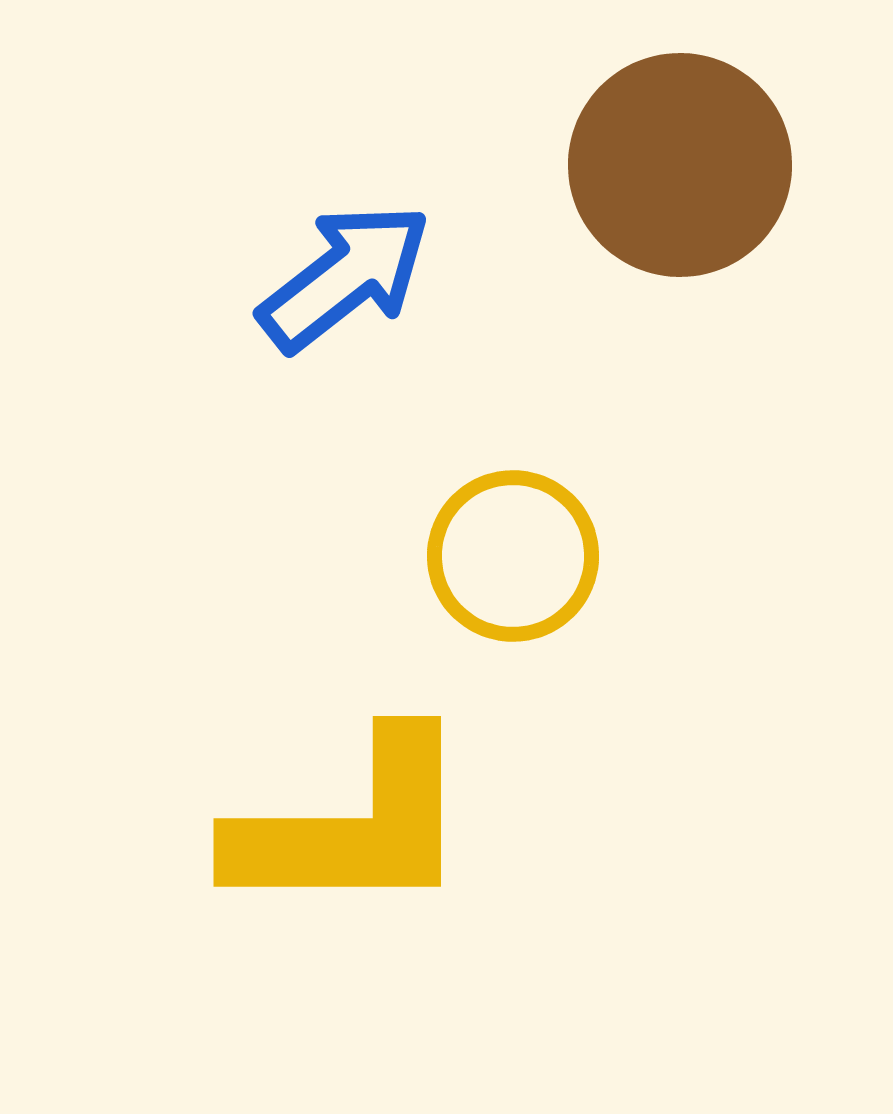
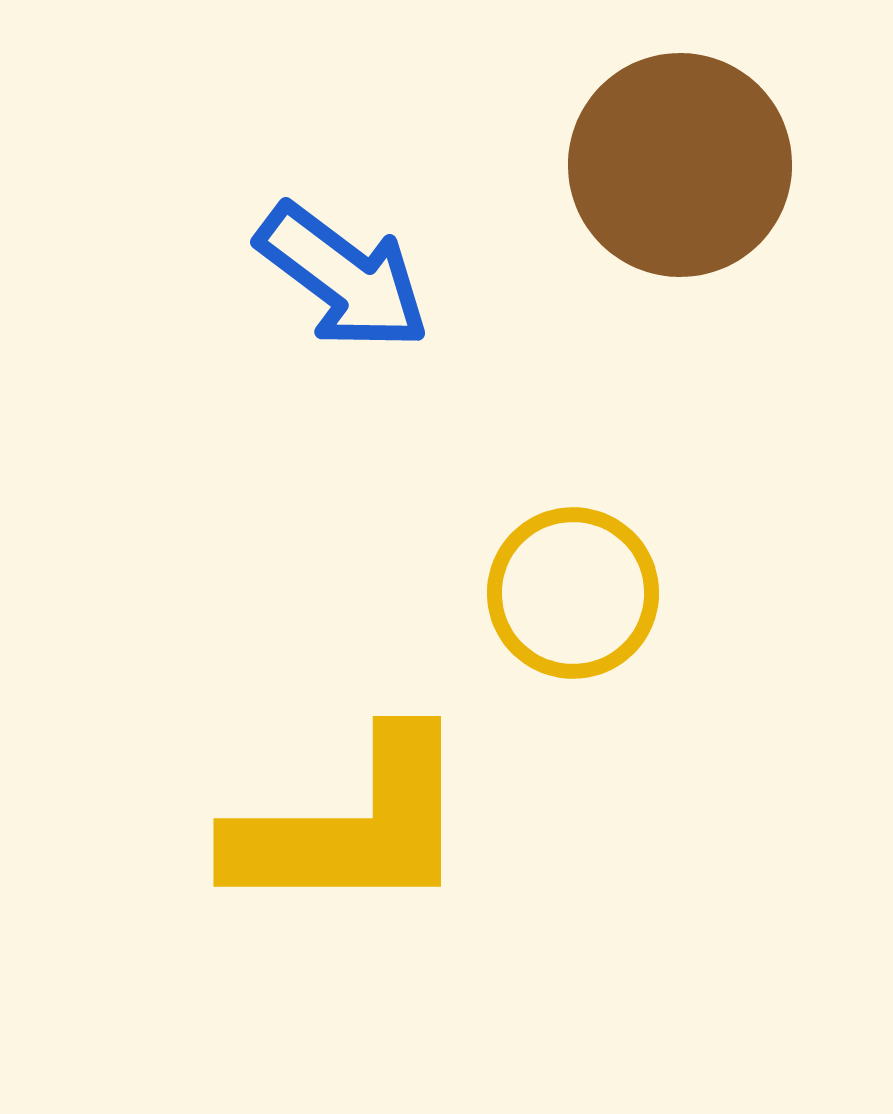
blue arrow: moved 2 px left; rotated 75 degrees clockwise
yellow circle: moved 60 px right, 37 px down
